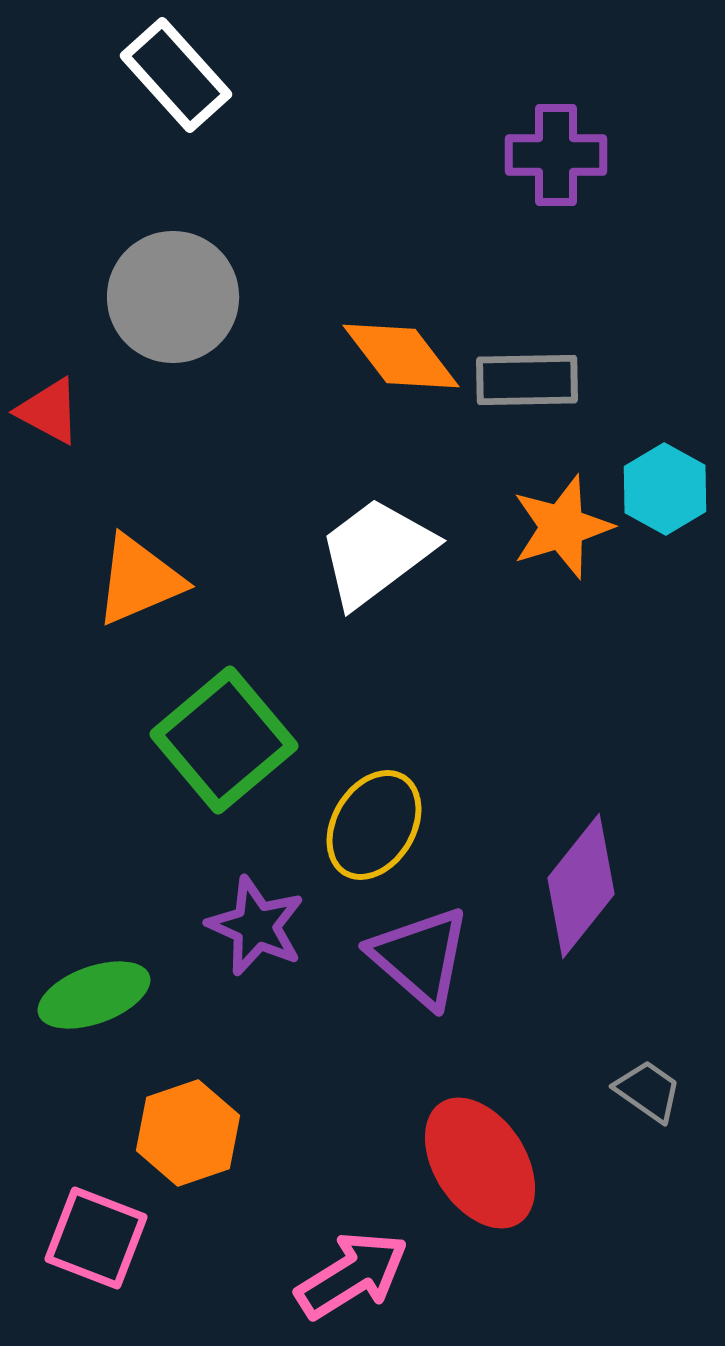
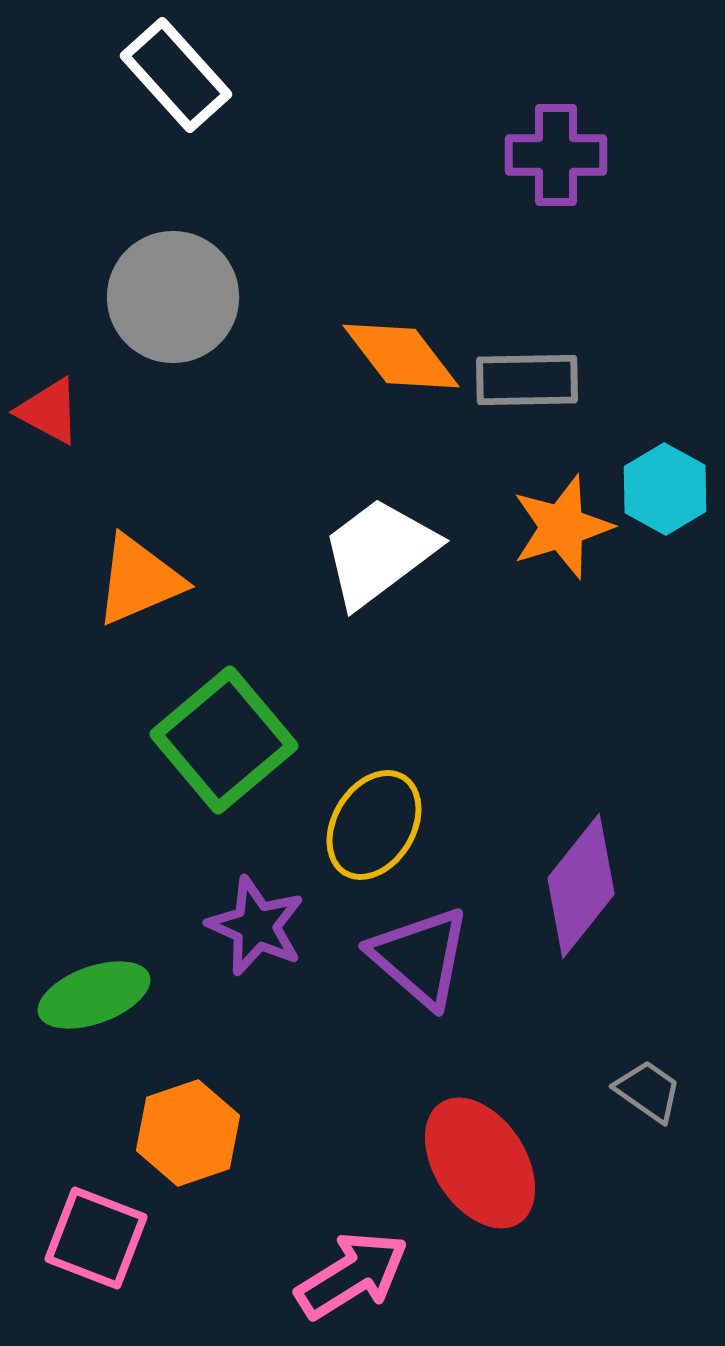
white trapezoid: moved 3 px right
